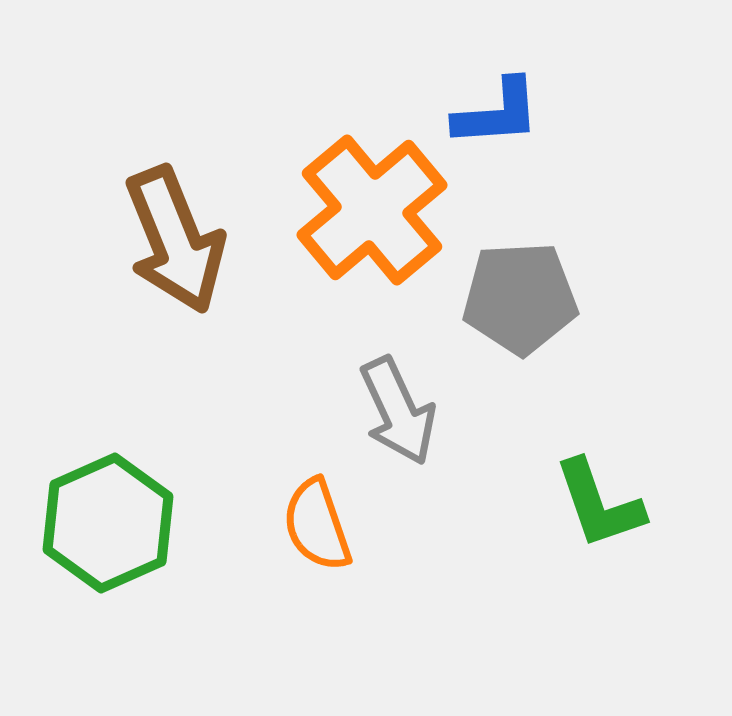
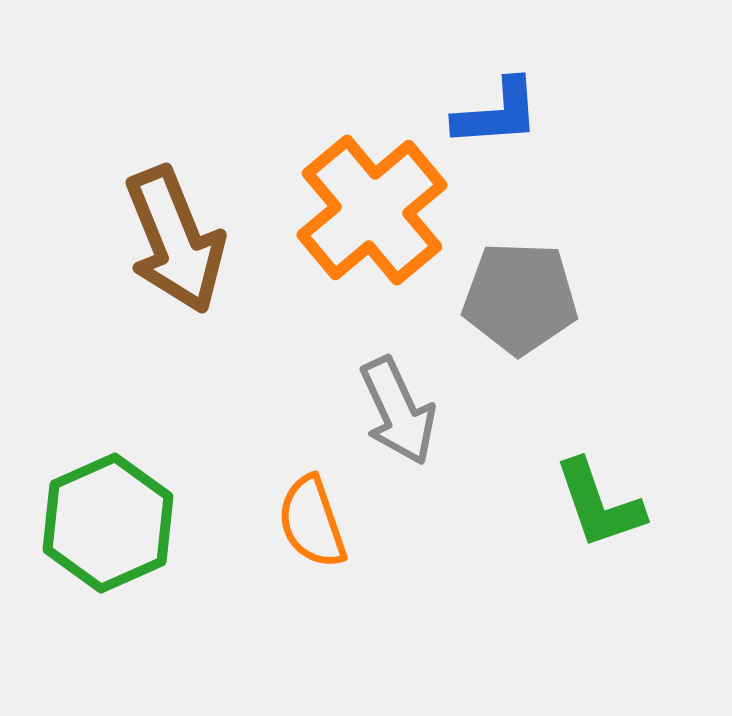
gray pentagon: rotated 5 degrees clockwise
orange semicircle: moved 5 px left, 3 px up
